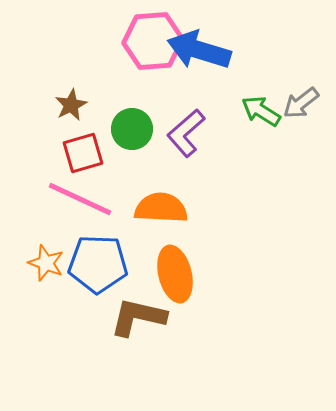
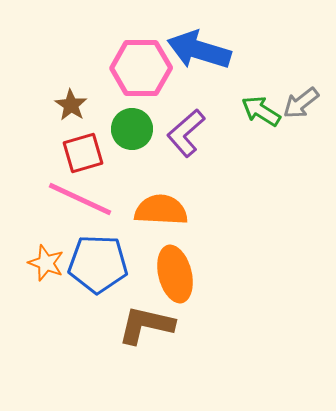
pink hexagon: moved 12 px left, 27 px down; rotated 4 degrees clockwise
brown star: rotated 12 degrees counterclockwise
orange semicircle: moved 2 px down
brown L-shape: moved 8 px right, 8 px down
